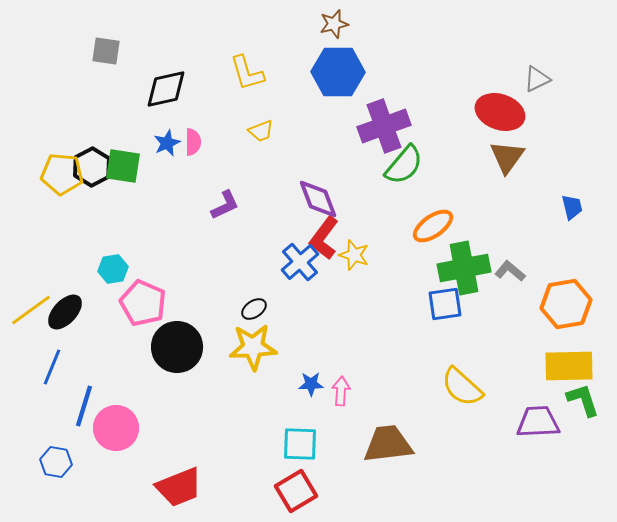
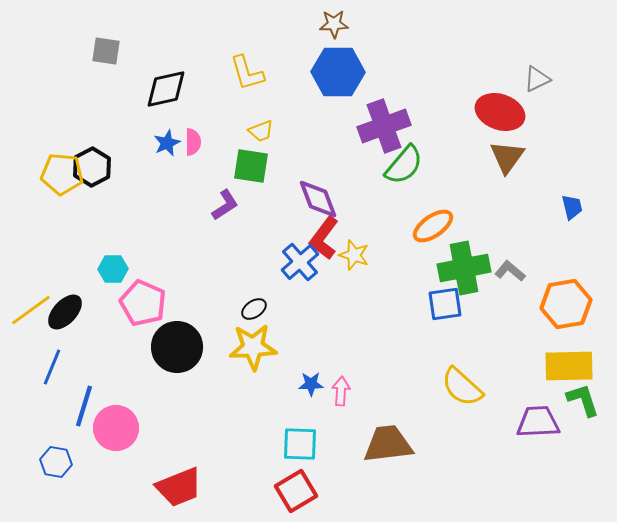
brown star at (334, 24): rotated 12 degrees clockwise
green square at (123, 166): moved 128 px right
purple L-shape at (225, 205): rotated 8 degrees counterclockwise
cyan hexagon at (113, 269): rotated 8 degrees clockwise
